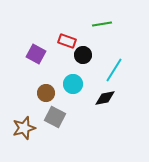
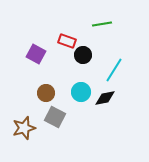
cyan circle: moved 8 px right, 8 px down
